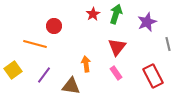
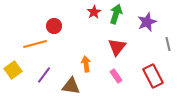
red star: moved 1 px right, 2 px up
orange line: rotated 30 degrees counterclockwise
pink rectangle: moved 3 px down
